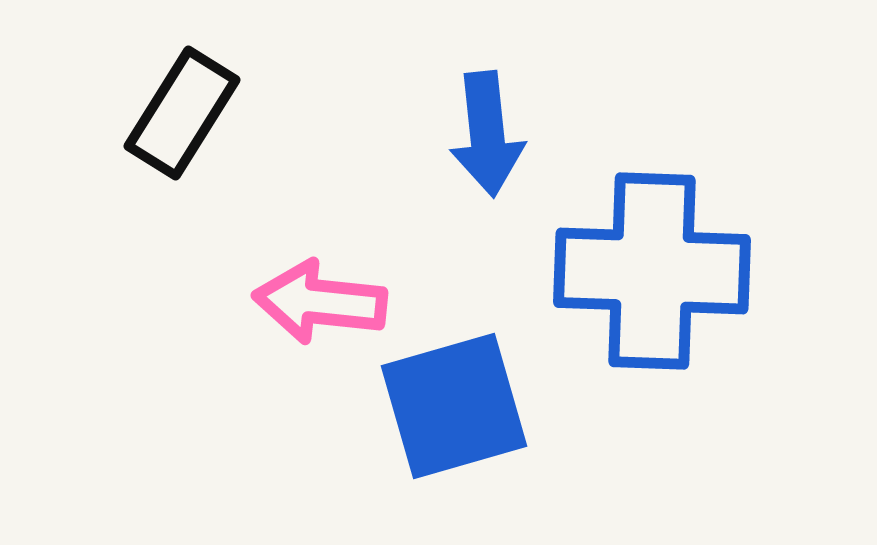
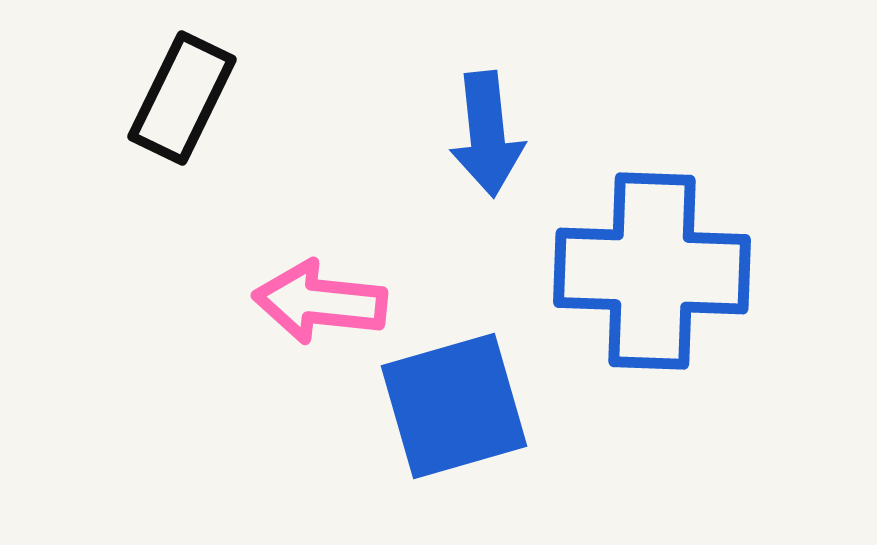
black rectangle: moved 15 px up; rotated 6 degrees counterclockwise
